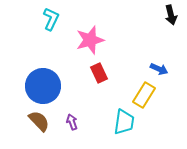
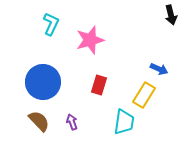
cyan L-shape: moved 5 px down
red rectangle: moved 12 px down; rotated 42 degrees clockwise
blue circle: moved 4 px up
